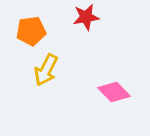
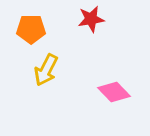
red star: moved 5 px right, 2 px down
orange pentagon: moved 2 px up; rotated 8 degrees clockwise
